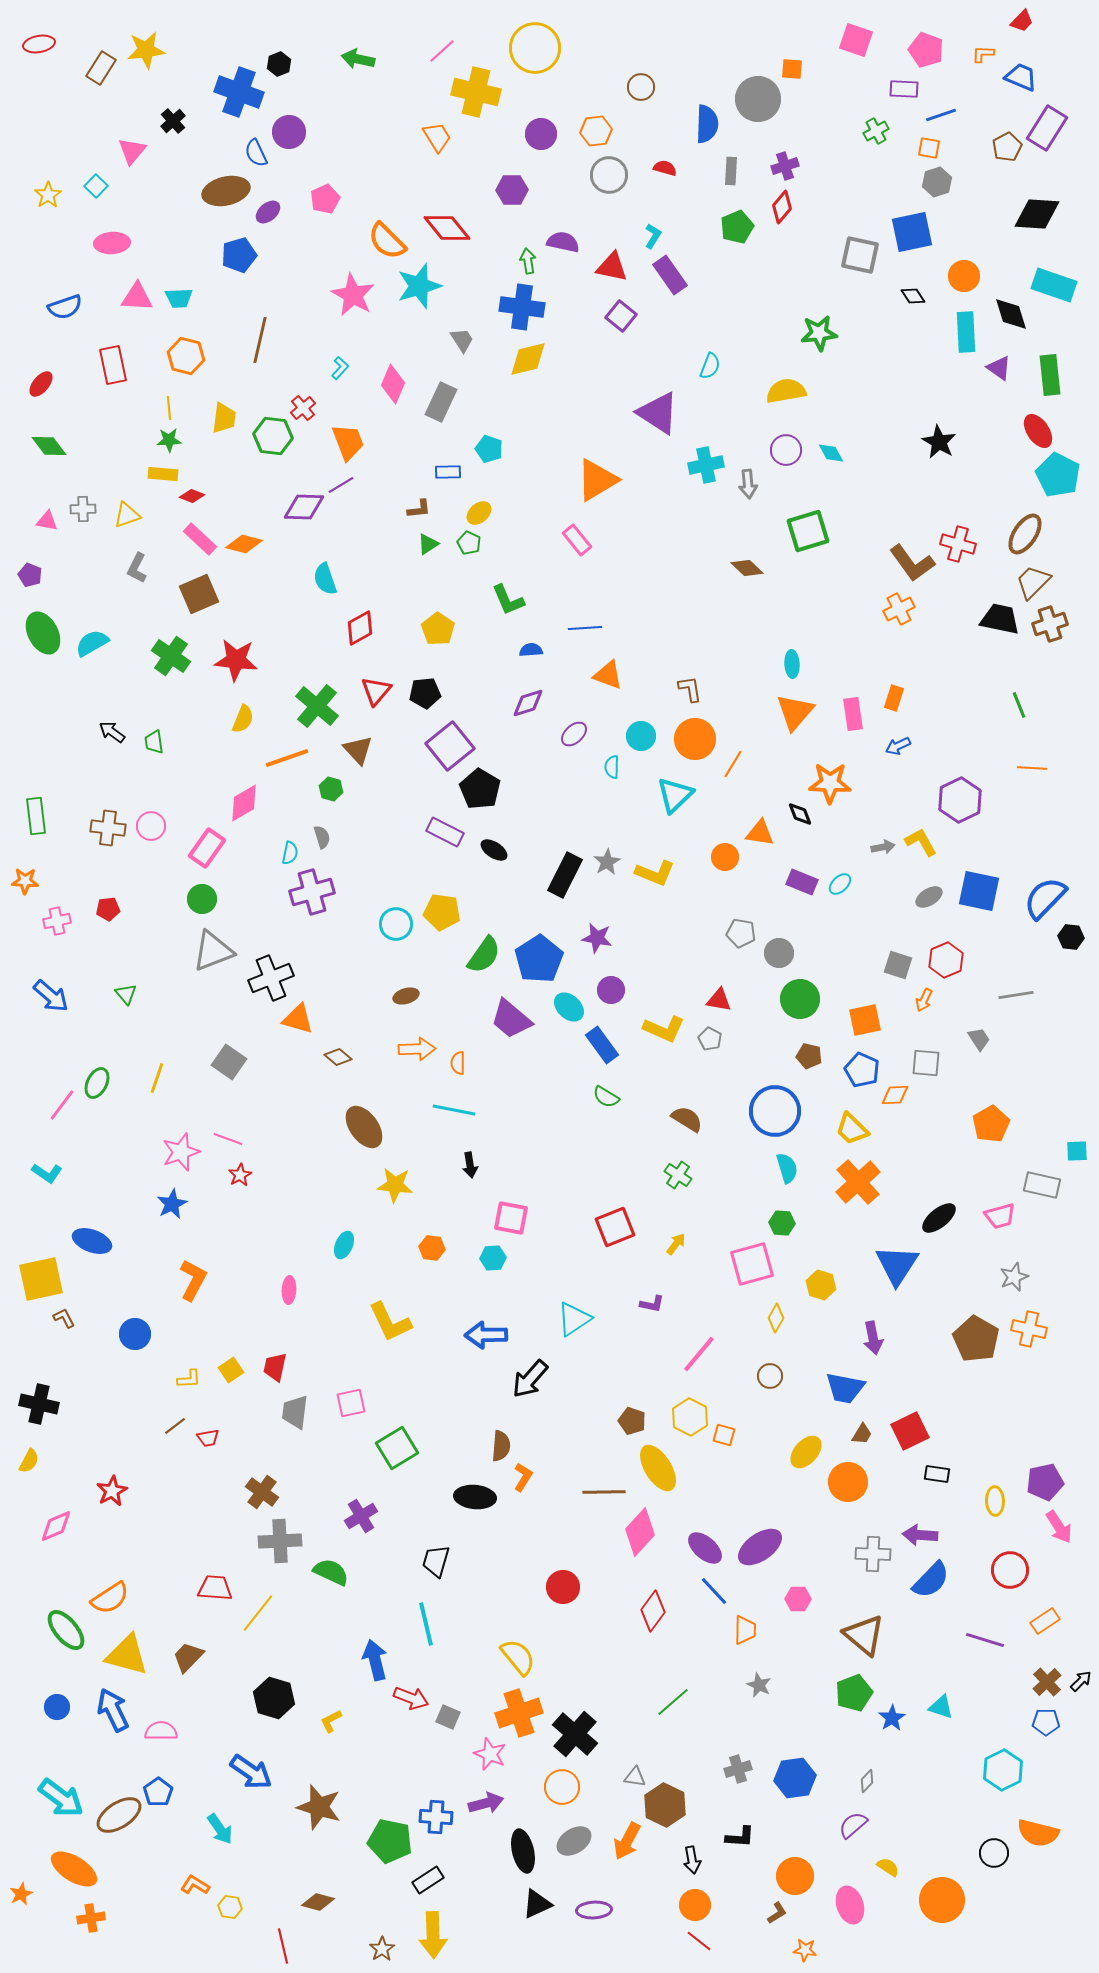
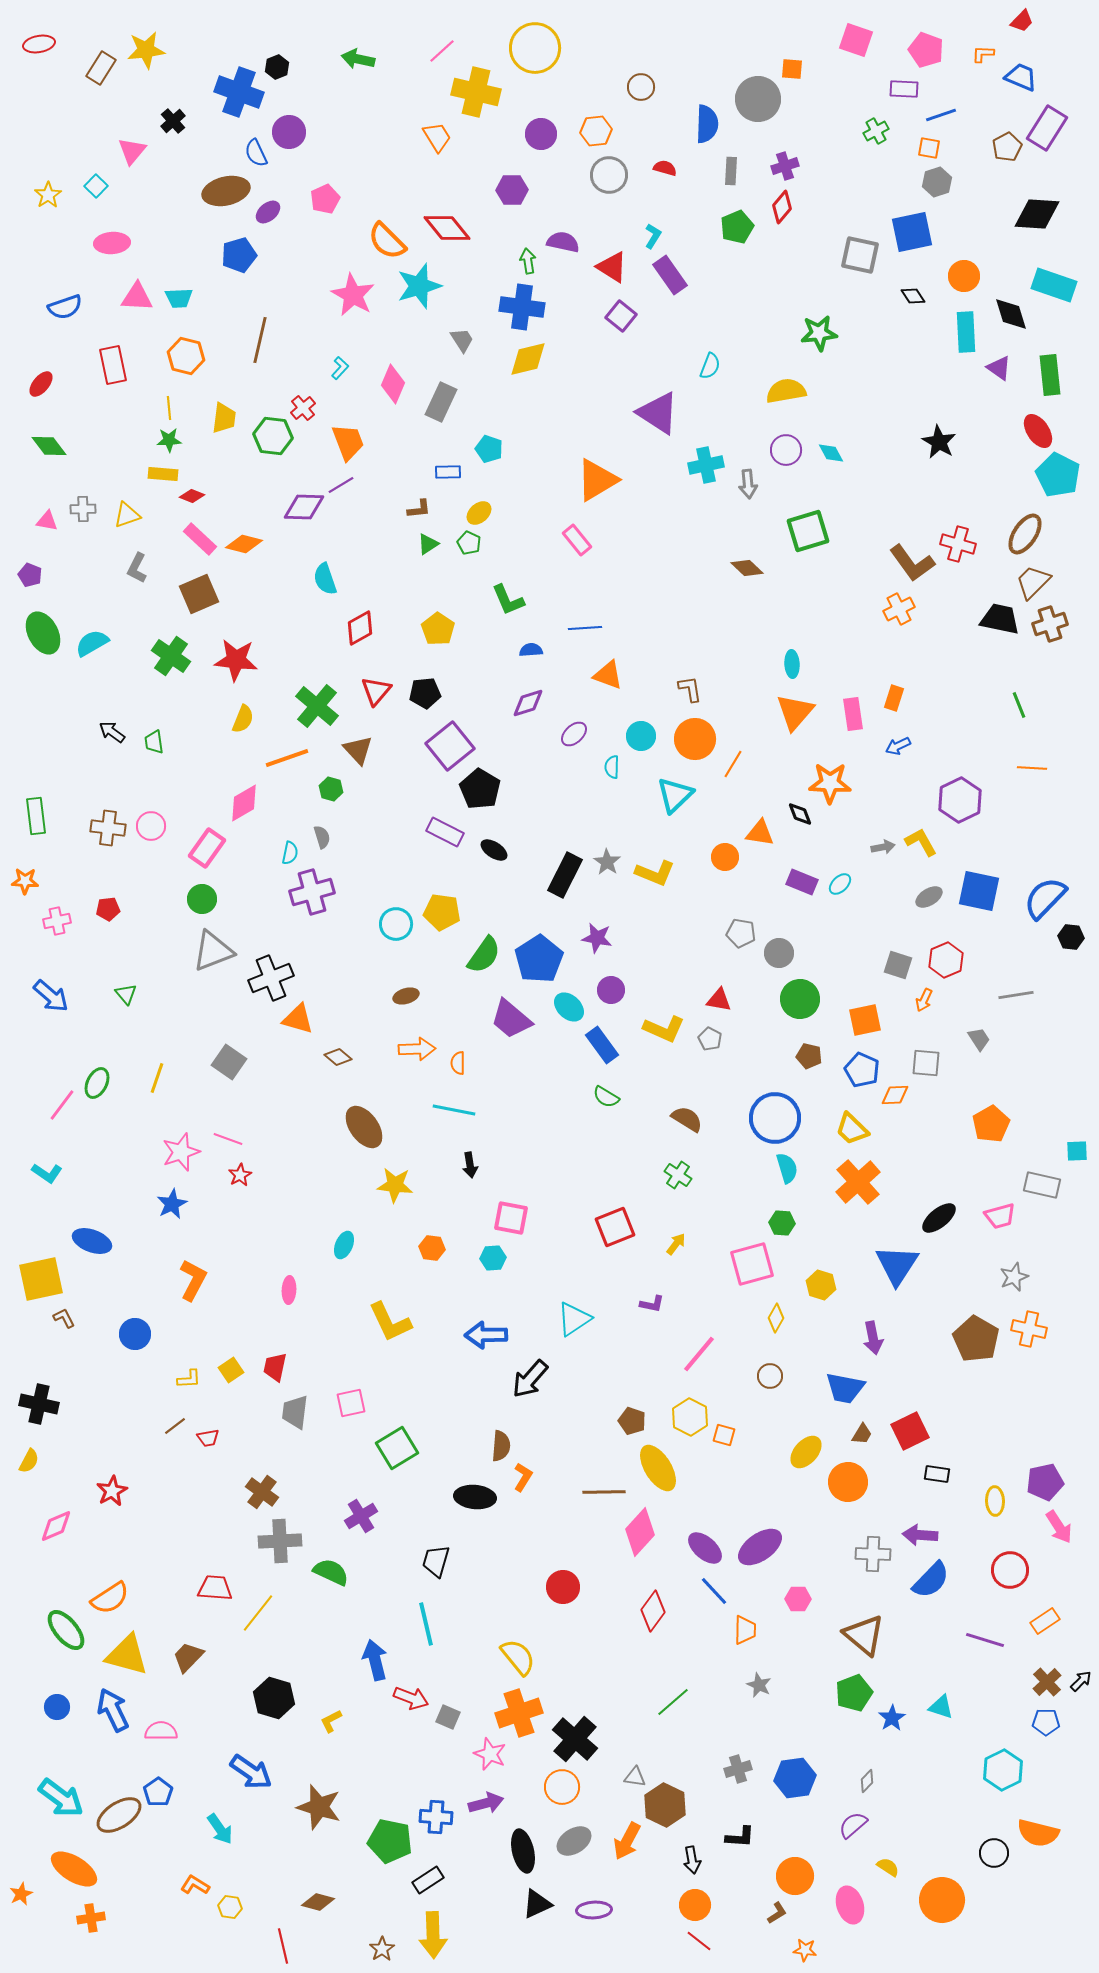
black hexagon at (279, 64): moved 2 px left, 3 px down
red triangle at (612, 267): rotated 20 degrees clockwise
gray star at (607, 862): rotated 8 degrees counterclockwise
blue circle at (775, 1111): moved 7 px down
black cross at (575, 1734): moved 5 px down
